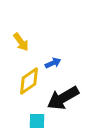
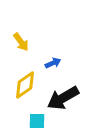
yellow diamond: moved 4 px left, 4 px down
